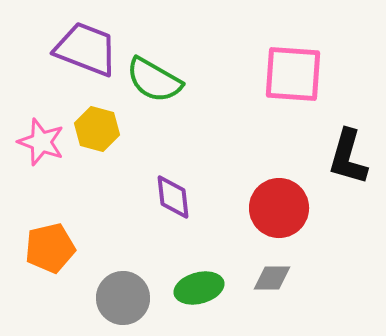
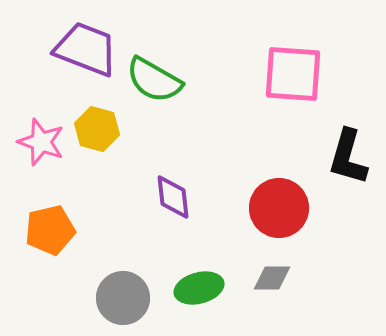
orange pentagon: moved 18 px up
